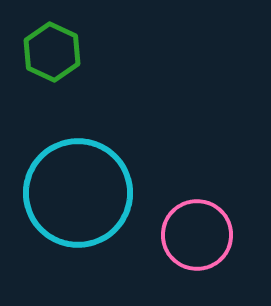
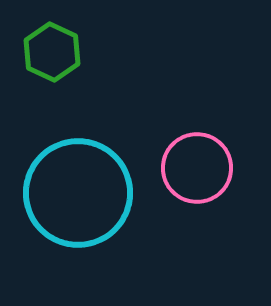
pink circle: moved 67 px up
